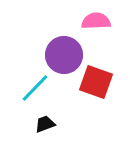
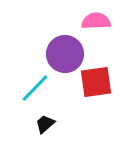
purple circle: moved 1 px right, 1 px up
red square: rotated 28 degrees counterclockwise
black trapezoid: rotated 20 degrees counterclockwise
